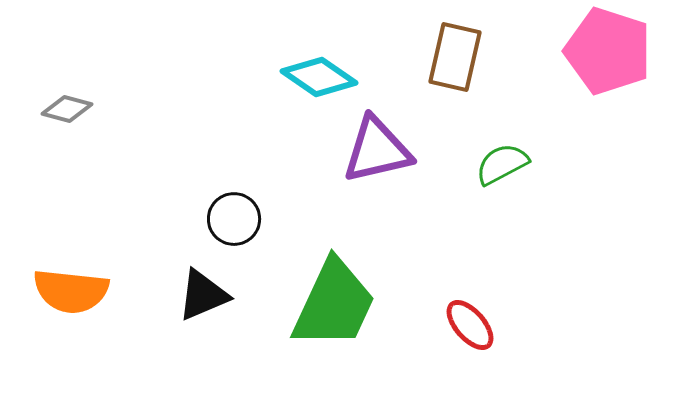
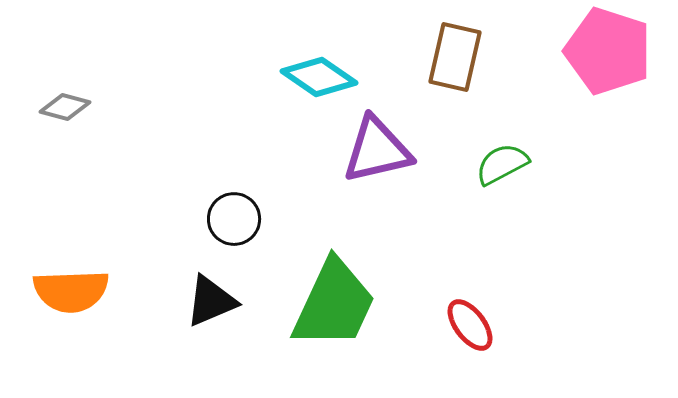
gray diamond: moved 2 px left, 2 px up
orange semicircle: rotated 8 degrees counterclockwise
black triangle: moved 8 px right, 6 px down
red ellipse: rotated 4 degrees clockwise
